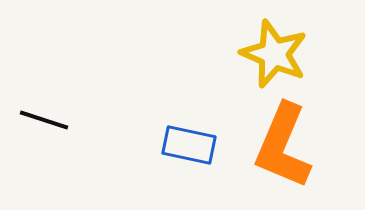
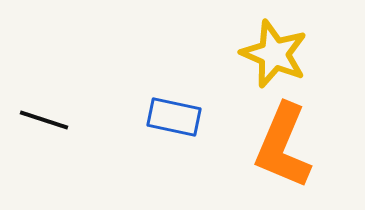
blue rectangle: moved 15 px left, 28 px up
